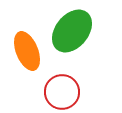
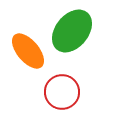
orange ellipse: moved 1 px right; rotated 18 degrees counterclockwise
